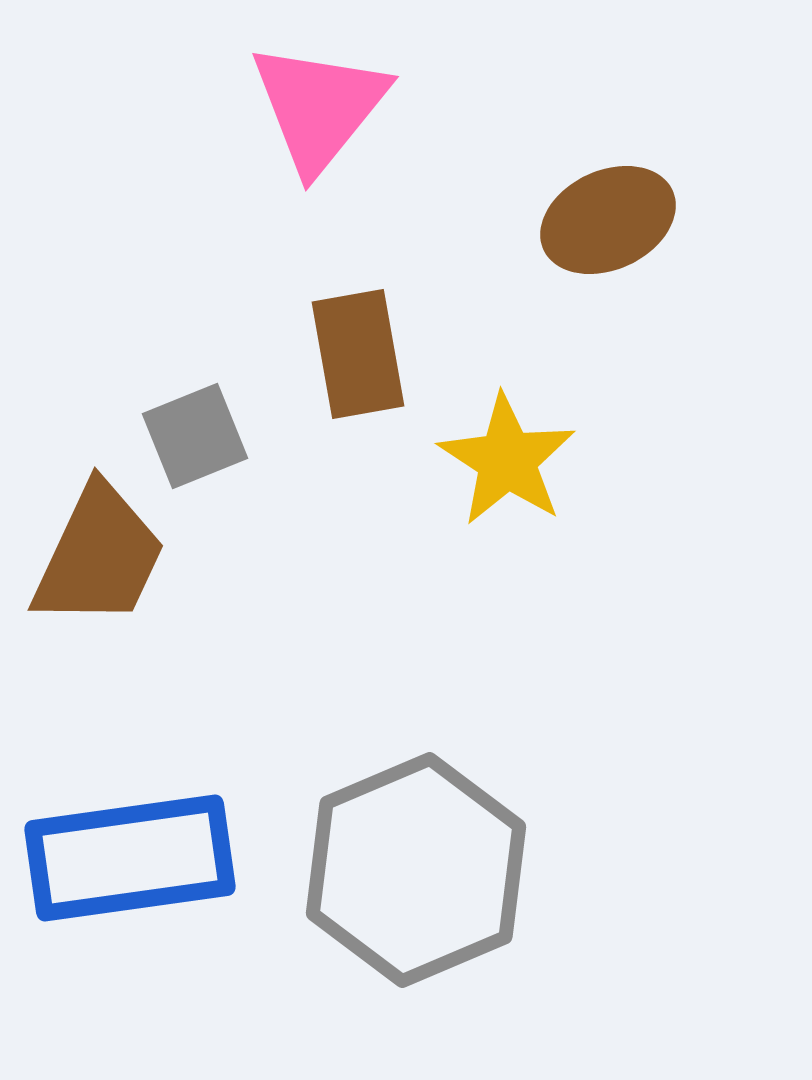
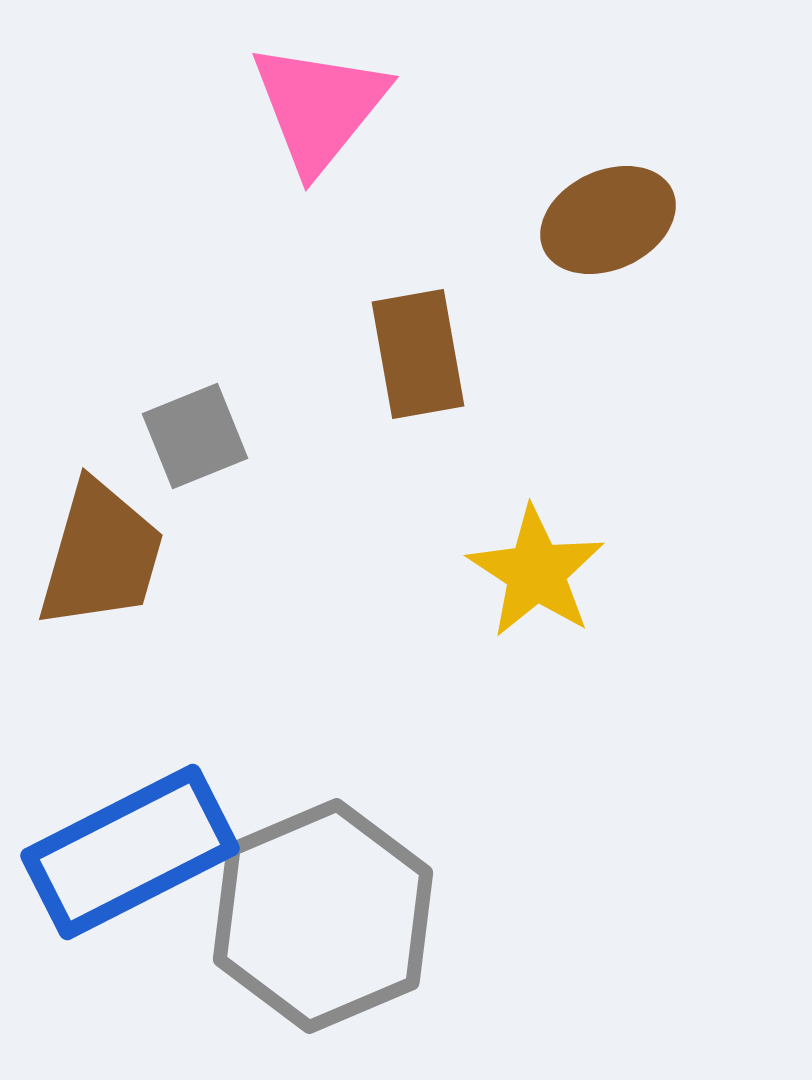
brown rectangle: moved 60 px right
yellow star: moved 29 px right, 112 px down
brown trapezoid: moved 2 px right, 1 px up; rotated 9 degrees counterclockwise
blue rectangle: moved 6 px up; rotated 19 degrees counterclockwise
gray hexagon: moved 93 px left, 46 px down
